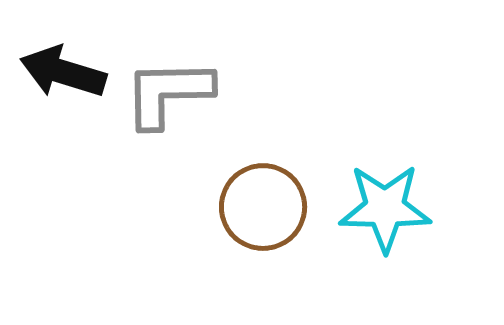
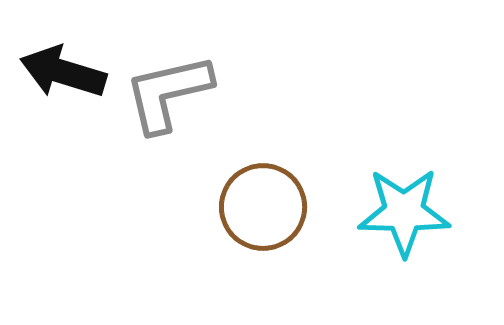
gray L-shape: rotated 12 degrees counterclockwise
cyan star: moved 19 px right, 4 px down
